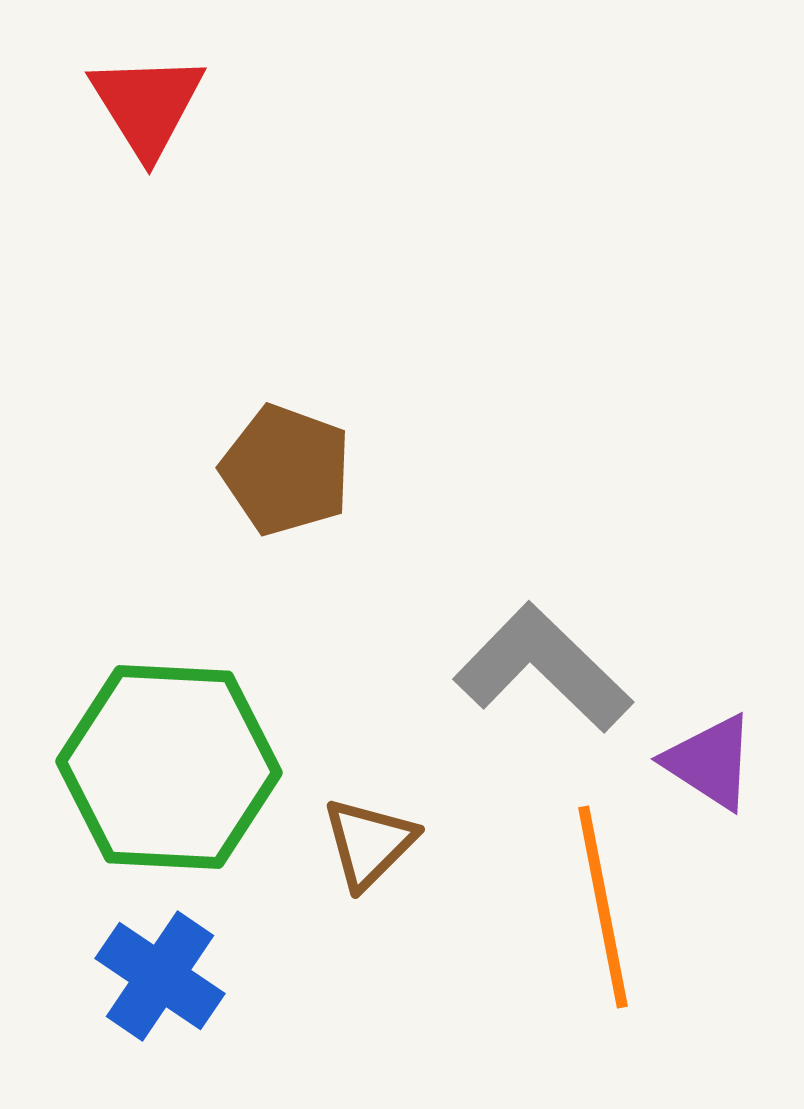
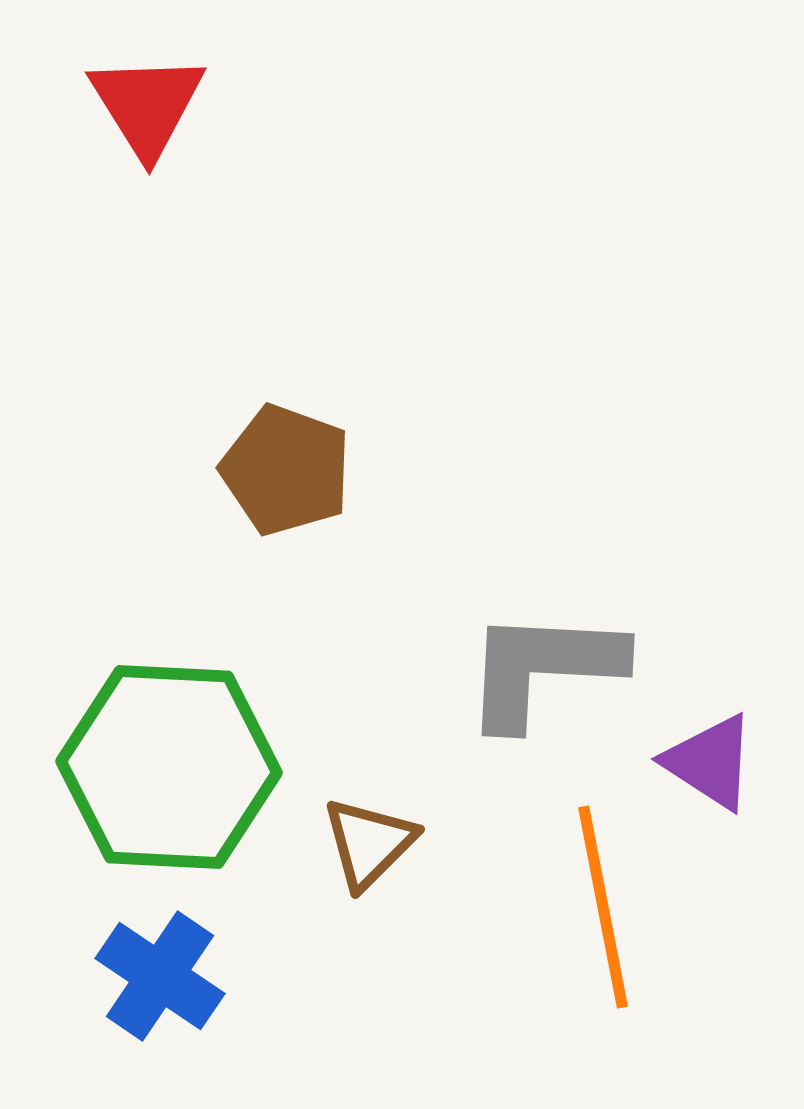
gray L-shape: rotated 41 degrees counterclockwise
